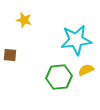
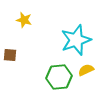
cyan star: rotated 12 degrees counterclockwise
